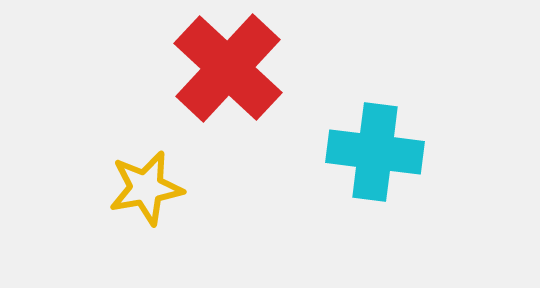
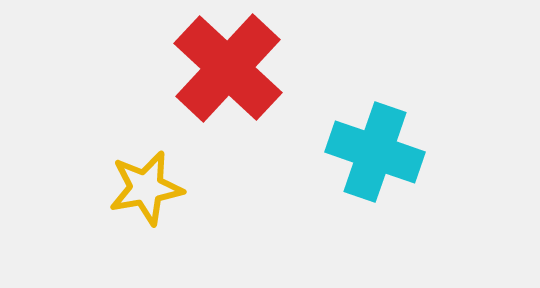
cyan cross: rotated 12 degrees clockwise
